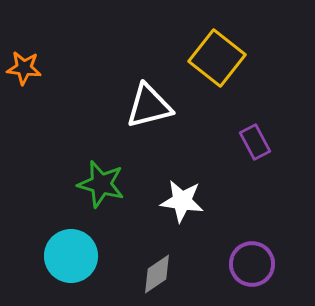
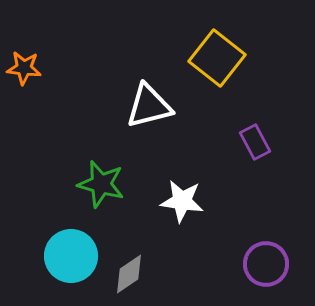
purple circle: moved 14 px right
gray diamond: moved 28 px left
